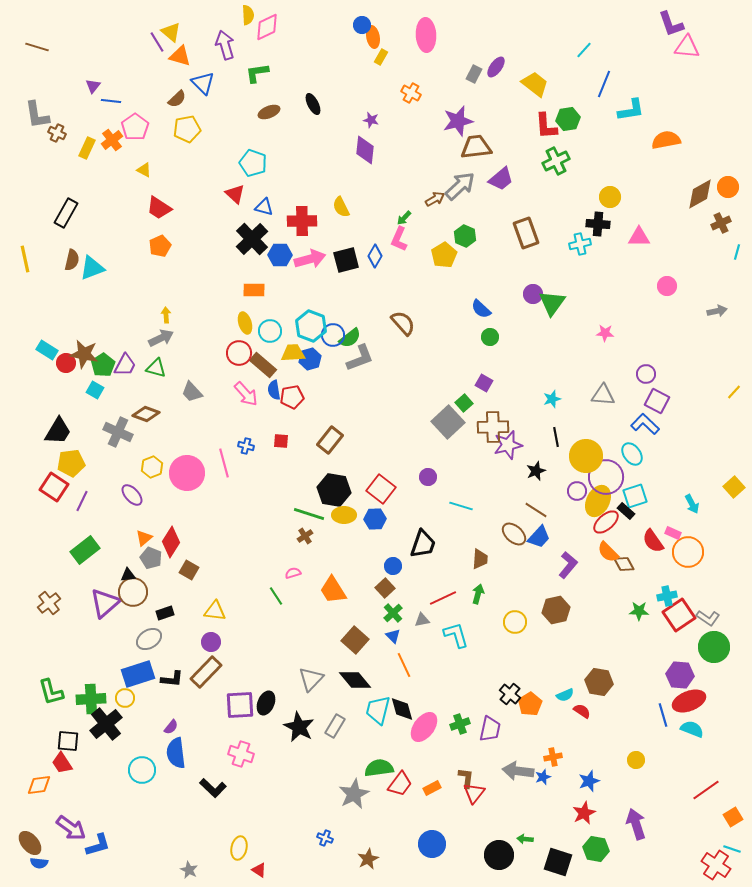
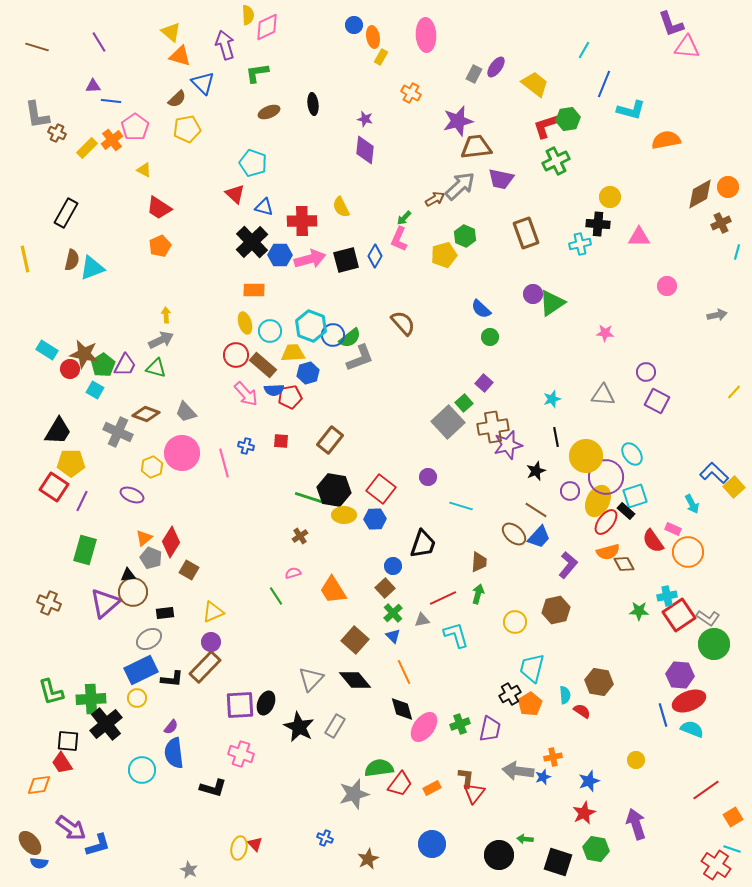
blue circle at (362, 25): moved 8 px left
purple line at (157, 42): moved 58 px left
cyan line at (584, 50): rotated 12 degrees counterclockwise
purple triangle at (93, 86): rotated 49 degrees clockwise
black ellipse at (313, 104): rotated 20 degrees clockwise
cyan L-shape at (631, 110): rotated 24 degrees clockwise
purple star at (371, 120): moved 6 px left, 1 px up
red L-shape at (546, 126): rotated 76 degrees clockwise
yellow rectangle at (87, 148): rotated 20 degrees clockwise
purple trapezoid at (501, 179): rotated 52 degrees clockwise
black cross at (252, 239): moved 3 px down
yellow pentagon at (444, 255): rotated 15 degrees clockwise
green triangle at (552, 303): rotated 20 degrees clockwise
gray arrow at (717, 311): moved 4 px down
gray arrow at (161, 338): moved 2 px down
red circle at (239, 353): moved 3 px left, 2 px down
blue hexagon at (310, 359): moved 2 px left, 14 px down
red circle at (66, 363): moved 4 px right, 6 px down
purple circle at (646, 374): moved 2 px up
purple square at (484, 383): rotated 12 degrees clockwise
blue semicircle at (274, 390): rotated 84 degrees counterclockwise
gray trapezoid at (192, 392): moved 6 px left, 20 px down
red pentagon at (292, 397): moved 2 px left
blue L-shape at (645, 424): moved 69 px right, 49 px down
brown cross at (493, 427): rotated 8 degrees counterclockwise
yellow pentagon at (71, 463): rotated 8 degrees clockwise
pink circle at (187, 473): moved 5 px left, 20 px up
purple circle at (577, 491): moved 7 px left
purple ellipse at (132, 495): rotated 25 degrees counterclockwise
green line at (309, 514): moved 1 px right, 16 px up
red ellipse at (606, 522): rotated 12 degrees counterclockwise
pink rectangle at (673, 533): moved 4 px up
brown cross at (305, 536): moved 5 px left
green rectangle at (85, 550): rotated 36 degrees counterclockwise
orange semicircle at (608, 552): rotated 60 degrees counterclockwise
brown trapezoid at (480, 559): moved 1 px left, 3 px down
brown cross at (49, 603): rotated 30 degrees counterclockwise
yellow triangle at (215, 611): moved 2 px left, 1 px down; rotated 30 degrees counterclockwise
black rectangle at (165, 613): rotated 12 degrees clockwise
green circle at (714, 647): moved 3 px up
orange line at (404, 665): moved 7 px down
brown rectangle at (206, 672): moved 1 px left, 5 px up
blue rectangle at (138, 674): moved 3 px right, 4 px up; rotated 8 degrees counterclockwise
black cross at (510, 694): rotated 20 degrees clockwise
cyan semicircle at (565, 695): rotated 72 degrees counterclockwise
yellow circle at (125, 698): moved 12 px right
cyan trapezoid at (378, 710): moved 154 px right, 42 px up
blue semicircle at (176, 753): moved 2 px left
black L-shape at (213, 788): rotated 28 degrees counterclockwise
gray star at (354, 794): rotated 12 degrees clockwise
red triangle at (259, 870): moved 4 px left, 26 px up; rotated 14 degrees clockwise
